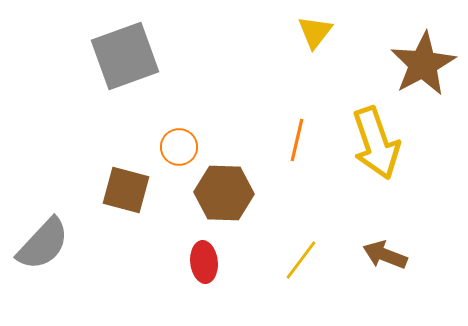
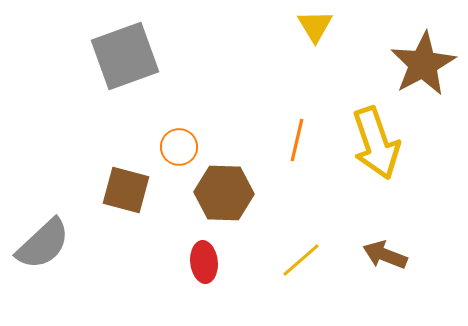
yellow triangle: moved 6 px up; rotated 9 degrees counterclockwise
gray semicircle: rotated 4 degrees clockwise
yellow line: rotated 12 degrees clockwise
